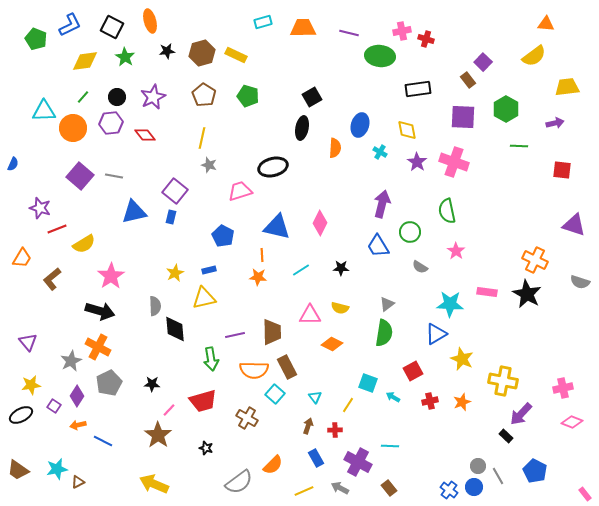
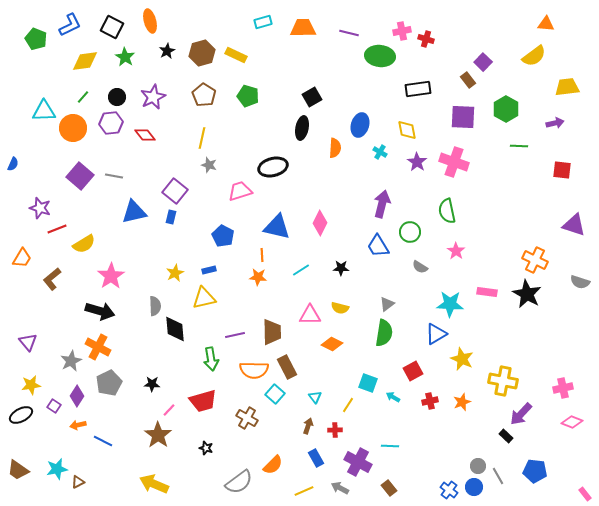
black star at (167, 51): rotated 21 degrees counterclockwise
blue pentagon at (535, 471): rotated 20 degrees counterclockwise
